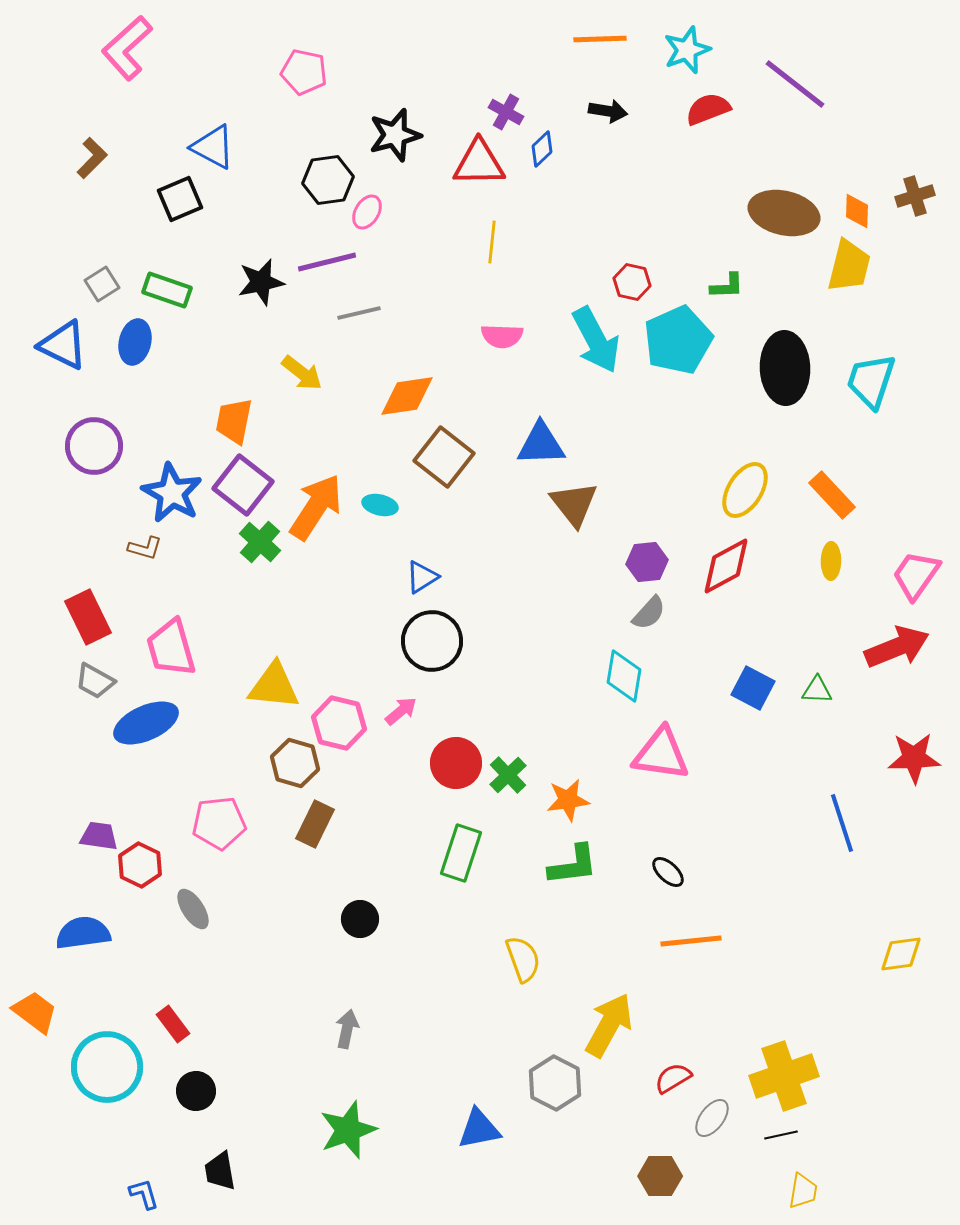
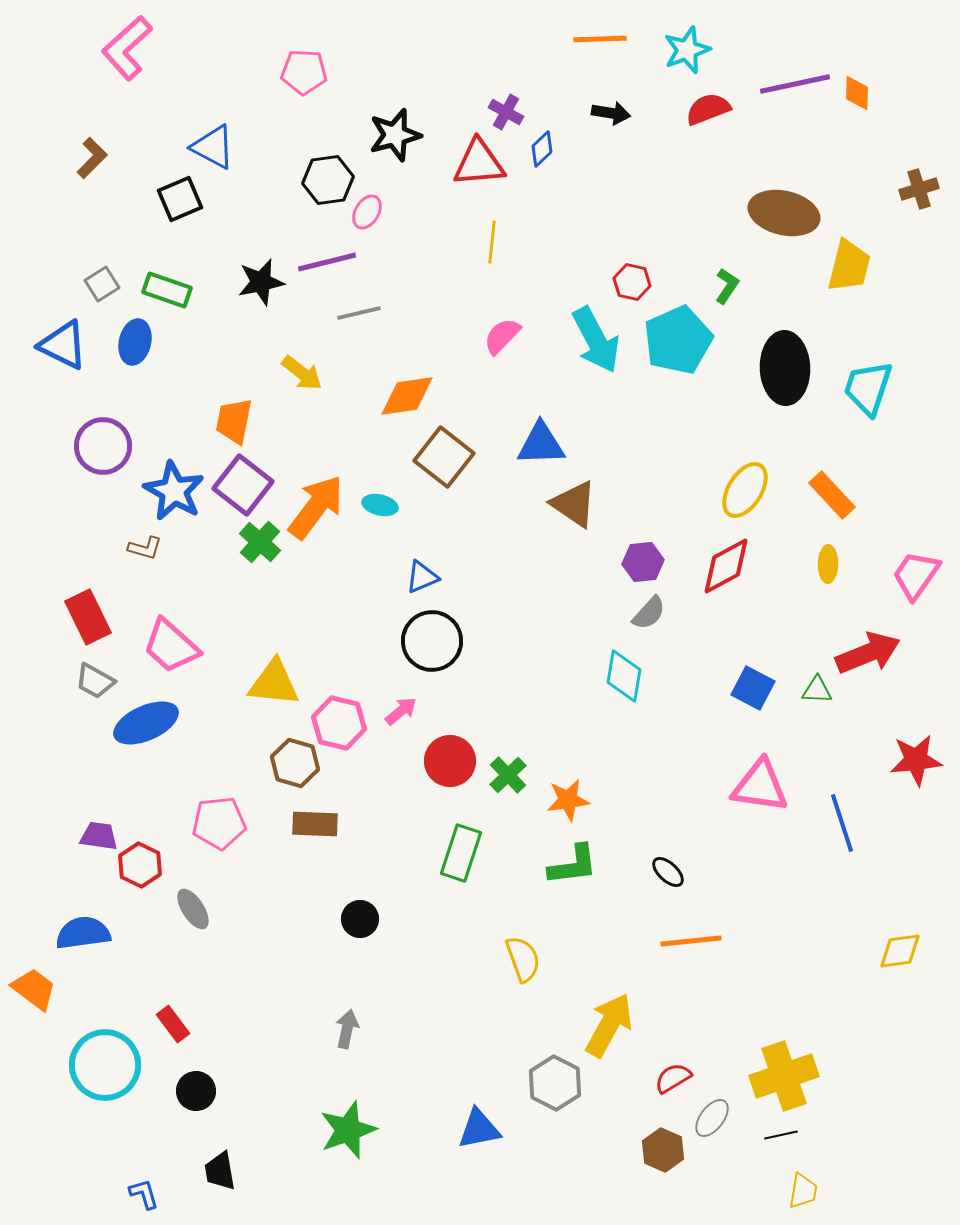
pink pentagon at (304, 72): rotated 9 degrees counterclockwise
purple line at (795, 84): rotated 50 degrees counterclockwise
black arrow at (608, 111): moved 3 px right, 2 px down
red triangle at (479, 163): rotated 4 degrees counterclockwise
brown cross at (915, 196): moved 4 px right, 7 px up
orange diamond at (857, 211): moved 118 px up
green L-shape at (727, 286): rotated 54 degrees counterclockwise
pink semicircle at (502, 336): rotated 132 degrees clockwise
cyan trapezoid at (871, 381): moved 3 px left, 7 px down
purple circle at (94, 446): moved 9 px right
blue star at (172, 493): moved 2 px right, 2 px up
brown triangle at (574, 504): rotated 18 degrees counterclockwise
orange arrow at (316, 507): rotated 4 degrees clockwise
yellow ellipse at (831, 561): moved 3 px left, 3 px down
purple hexagon at (647, 562): moved 4 px left
blue triangle at (422, 577): rotated 9 degrees clockwise
red arrow at (897, 647): moved 29 px left, 6 px down
pink trapezoid at (171, 648): moved 2 px up; rotated 32 degrees counterclockwise
yellow triangle at (274, 686): moved 3 px up
pink triangle at (661, 754): moved 99 px right, 32 px down
red star at (914, 758): moved 2 px right, 2 px down; rotated 4 degrees counterclockwise
red circle at (456, 763): moved 6 px left, 2 px up
brown rectangle at (315, 824): rotated 66 degrees clockwise
yellow diamond at (901, 954): moved 1 px left, 3 px up
orange trapezoid at (35, 1012): moved 1 px left, 23 px up
cyan circle at (107, 1067): moved 2 px left, 2 px up
brown hexagon at (660, 1176): moved 3 px right, 26 px up; rotated 24 degrees clockwise
